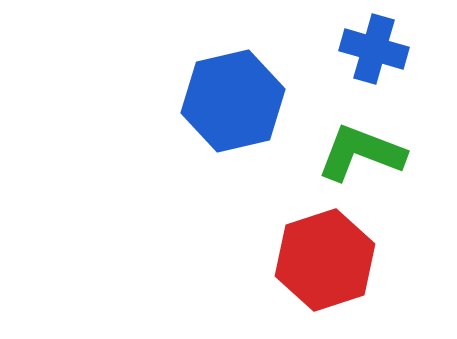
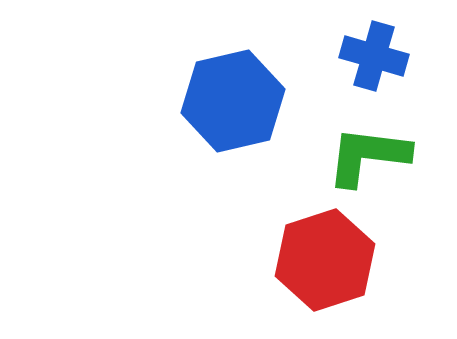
blue cross: moved 7 px down
green L-shape: moved 7 px right, 3 px down; rotated 14 degrees counterclockwise
